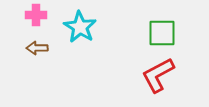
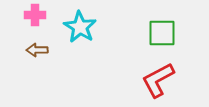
pink cross: moved 1 px left
brown arrow: moved 2 px down
red L-shape: moved 5 px down
